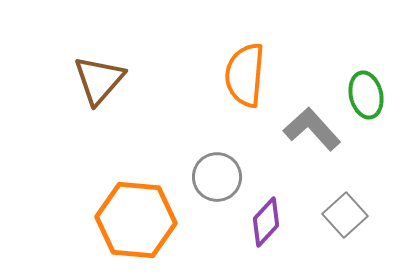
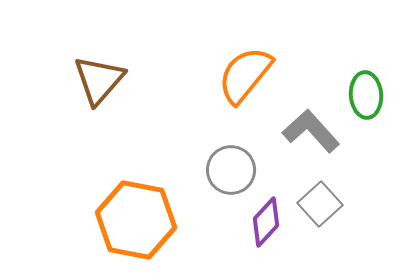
orange semicircle: rotated 34 degrees clockwise
green ellipse: rotated 9 degrees clockwise
gray L-shape: moved 1 px left, 2 px down
gray circle: moved 14 px right, 7 px up
gray square: moved 25 px left, 11 px up
orange hexagon: rotated 6 degrees clockwise
